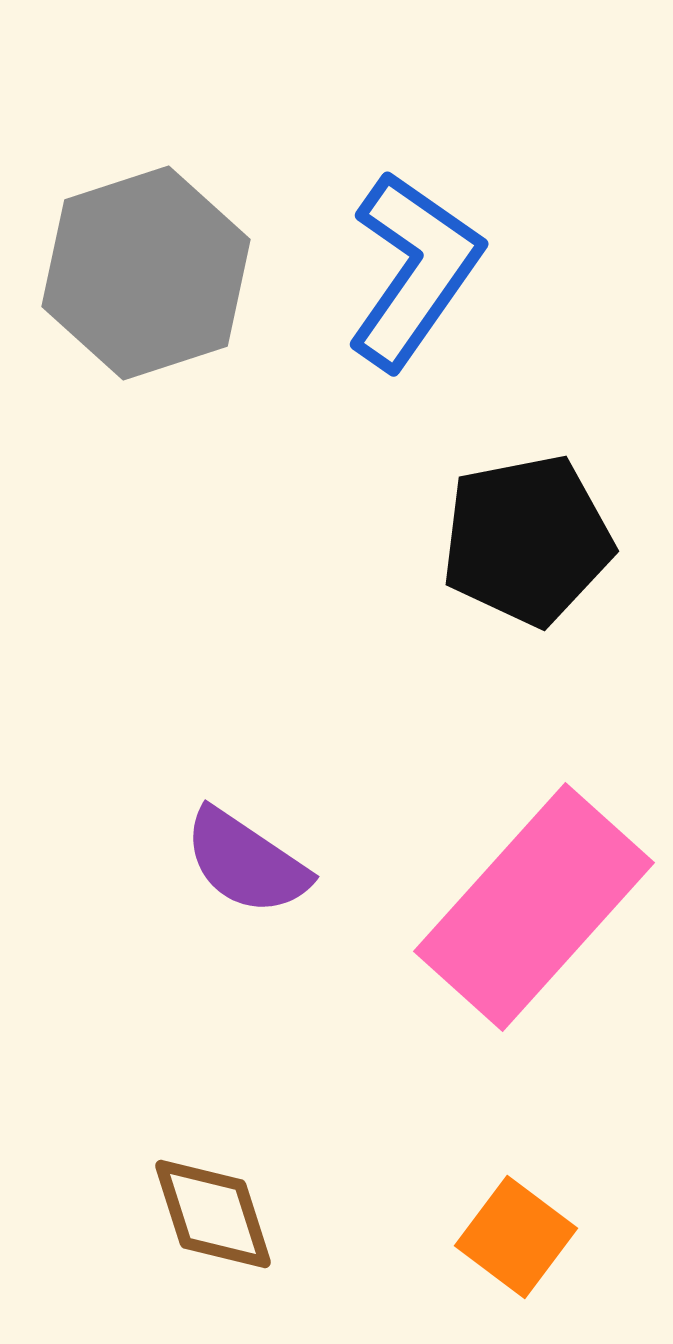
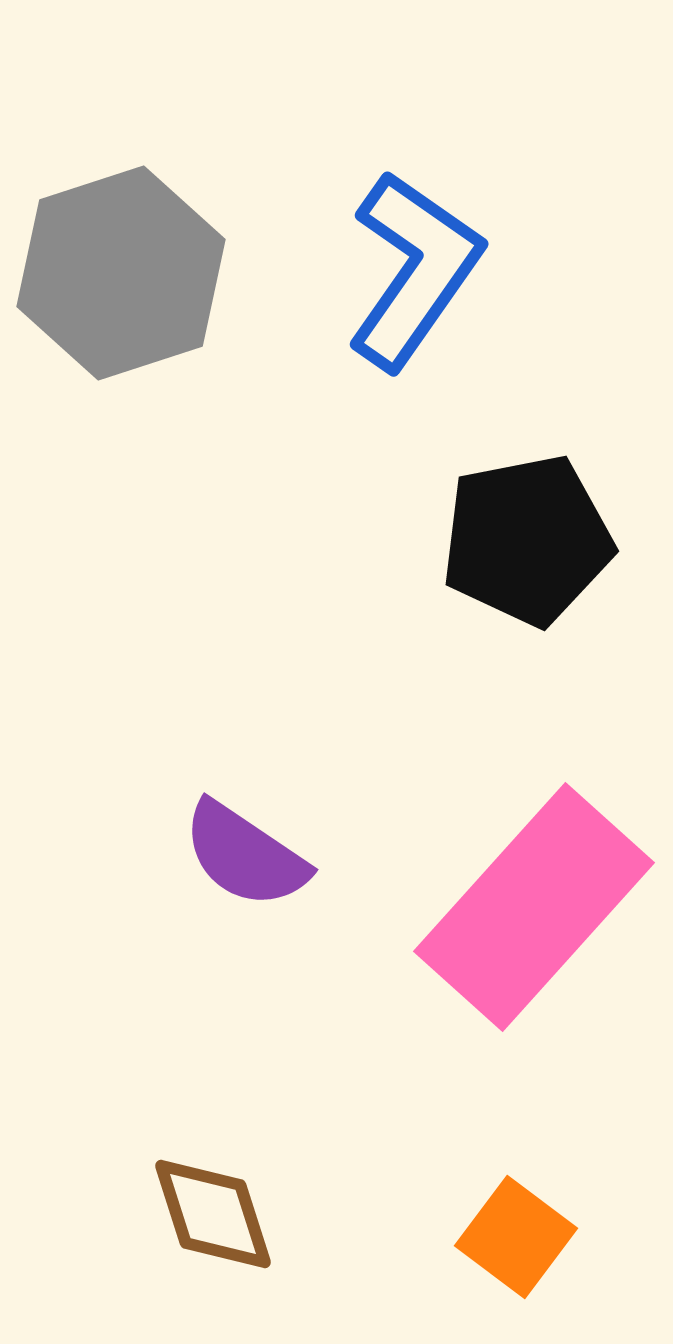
gray hexagon: moved 25 px left
purple semicircle: moved 1 px left, 7 px up
